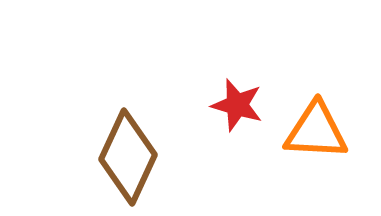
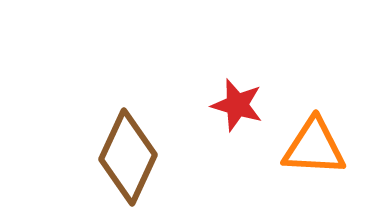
orange triangle: moved 2 px left, 16 px down
